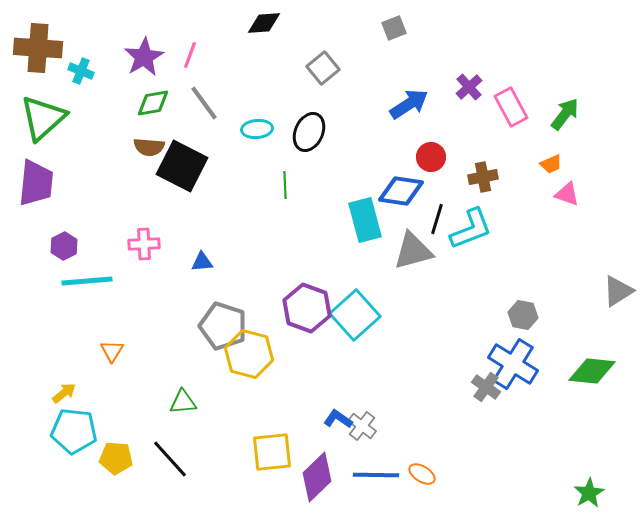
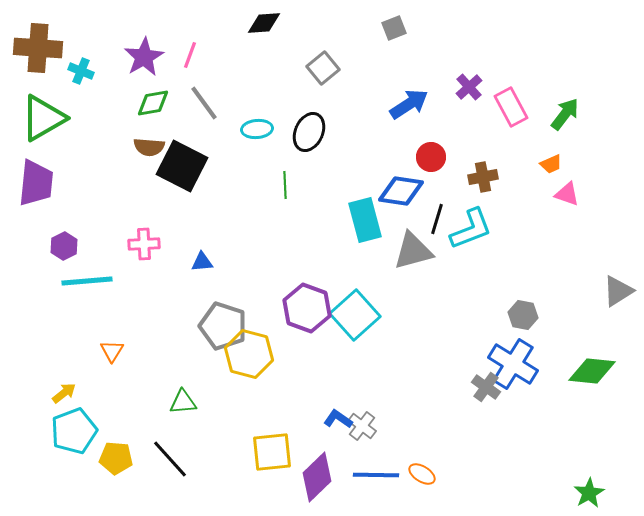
green triangle at (43, 118): rotated 12 degrees clockwise
cyan pentagon at (74, 431): rotated 27 degrees counterclockwise
